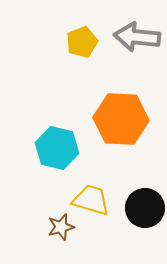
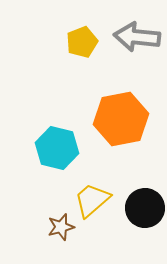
orange hexagon: rotated 14 degrees counterclockwise
yellow trapezoid: moved 1 px right; rotated 57 degrees counterclockwise
